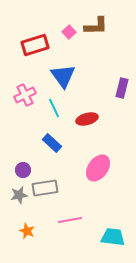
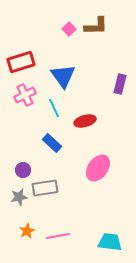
pink square: moved 3 px up
red rectangle: moved 14 px left, 17 px down
purple rectangle: moved 2 px left, 4 px up
red ellipse: moved 2 px left, 2 px down
gray star: moved 2 px down
pink line: moved 12 px left, 16 px down
orange star: rotated 21 degrees clockwise
cyan trapezoid: moved 3 px left, 5 px down
